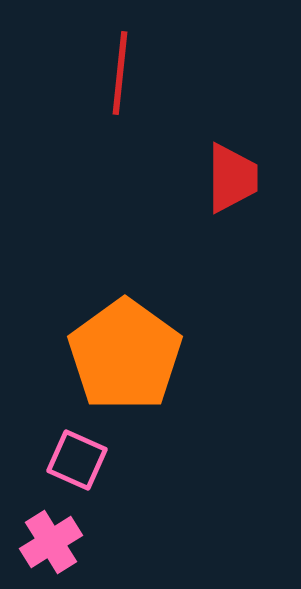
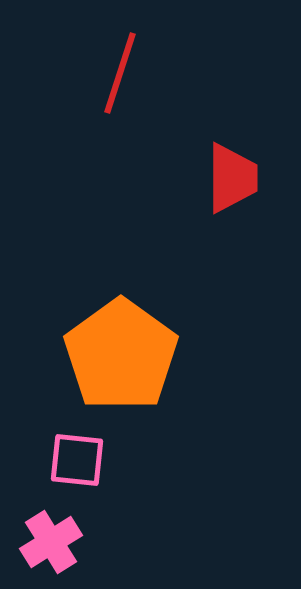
red line: rotated 12 degrees clockwise
orange pentagon: moved 4 px left
pink square: rotated 18 degrees counterclockwise
